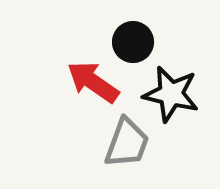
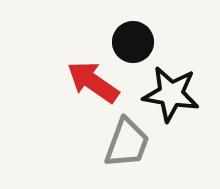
black star: rotated 4 degrees counterclockwise
